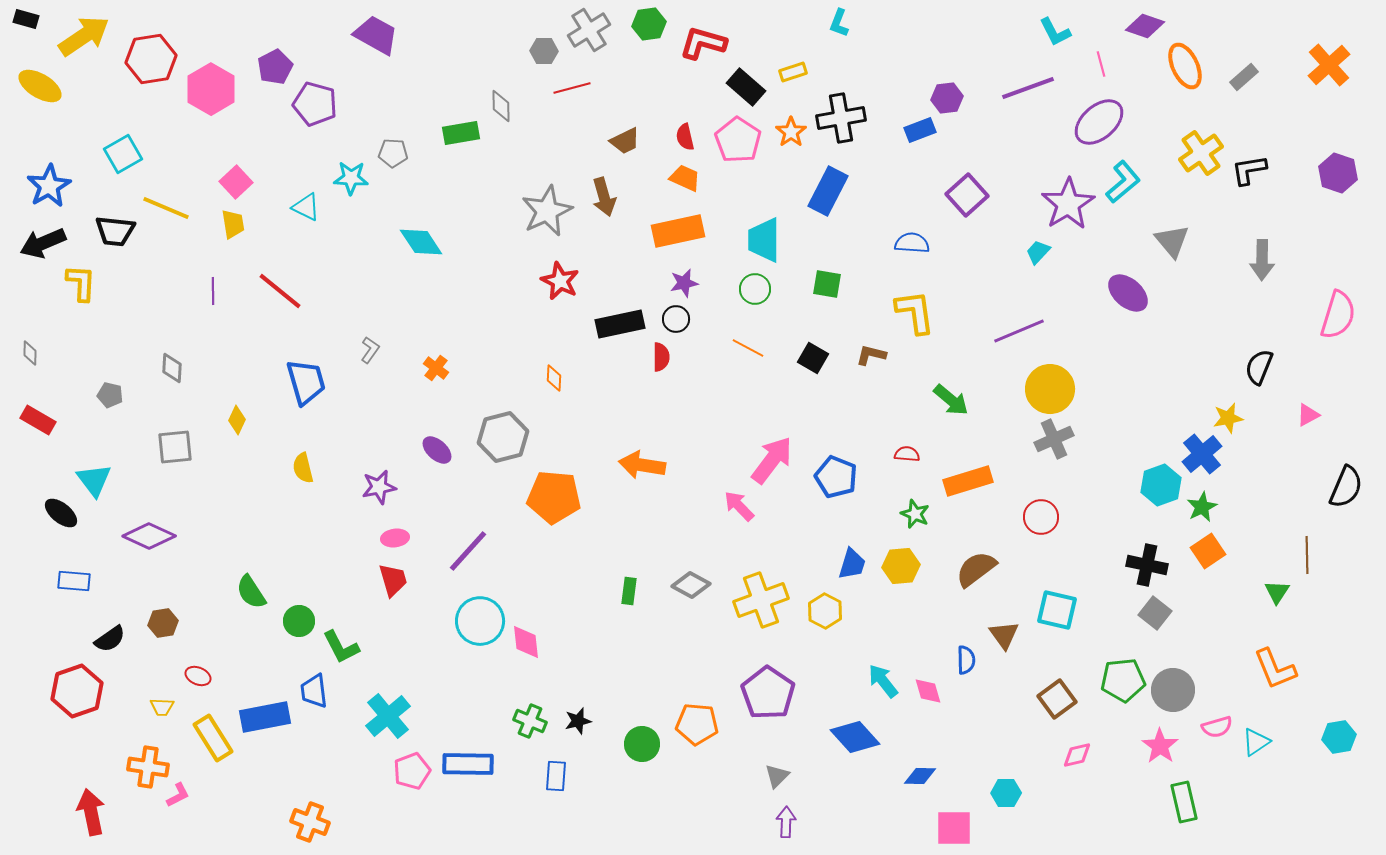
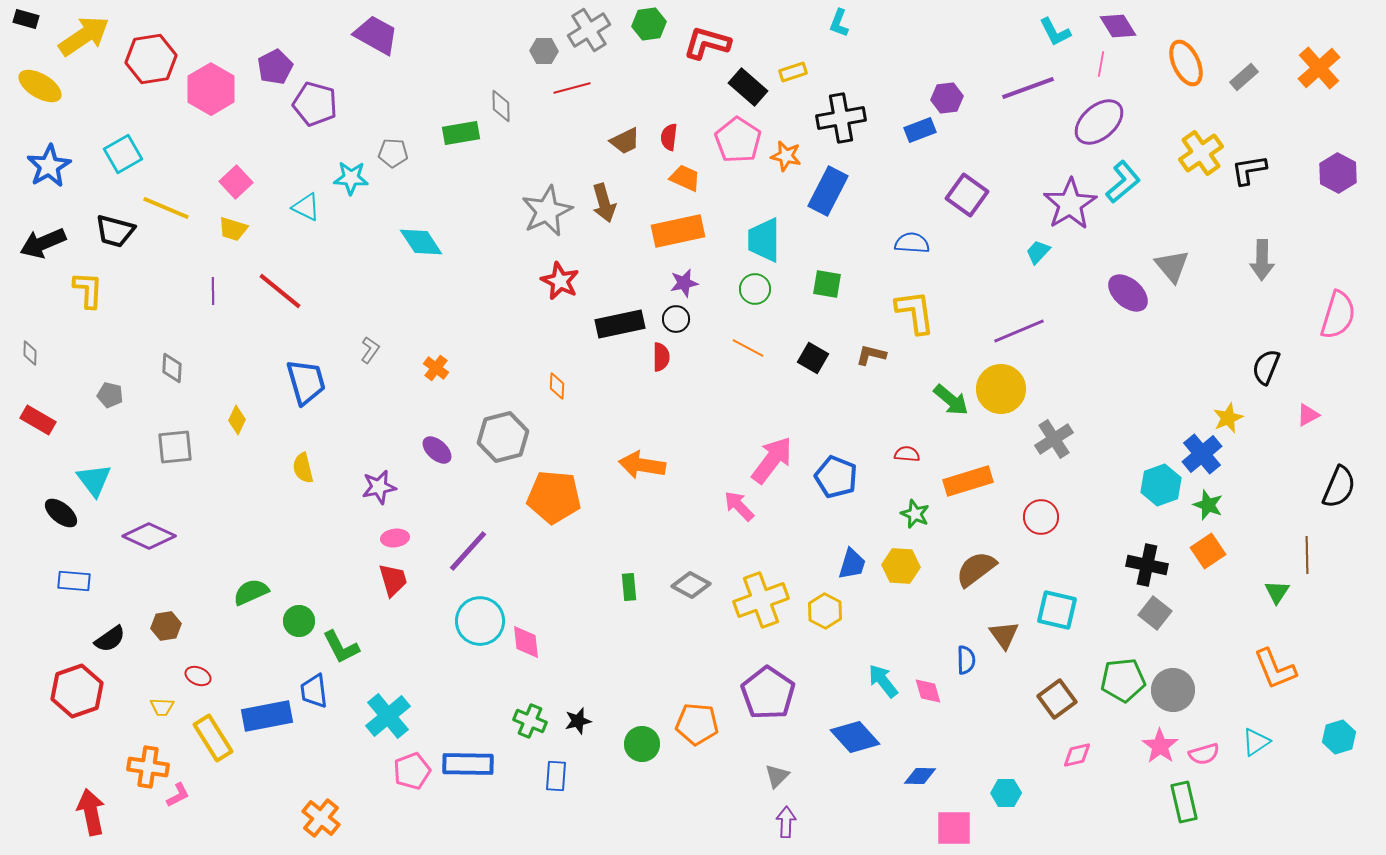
purple diamond at (1145, 26): moved 27 px left; rotated 39 degrees clockwise
red L-shape at (703, 43): moved 4 px right
pink line at (1101, 64): rotated 25 degrees clockwise
orange cross at (1329, 65): moved 10 px left, 3 px down
orange ellipse at (1185, 66): moved 1 px right, 3 px up
black rectangle at (746, 87): moved 2 px right
orange star at (791, 132): moved 5 px left, 24 px down; rotated 24 degrees counterclockwise
red semicircle at (685, 137): moved 16 px left; rotated 20 degrees clockwise
purple hexagon at (1338, 173): rotated 9 degrees clockwise
blue star at (49, 186): moved 20 px up
purple square at (967, 195): rotated 12 degrees counterclockwise
brown arrow at (604, 197): moved 6 px down
purple star at (1068, 204): moved 2 px right
yellow trapezoid at (233, 224): moved 5 px down; rotated 116 degrees clockwise
black trapezoid at (115, 231): rotated 9 degrees clockwise
gray triangle at (1172, 241): moved 25 px down
yellow L-shape at (81, 283): moved 7 px right, 7 px down
black semicircle at (1259, 367): moved 7 px right
orange diamond at (554, 378): moved 3 px right, 8 px down
yellow circle at (1050, 389): moved 49 px left
yellow star at (1228, 418): rotated 12 degrees counterclockwise
gray cross at (1054, 439): rotated 9 degrees counterclockwise
black semicircle at (1346, 487): moved 7 px left
green star at (1202, 507): moved 6 px right, 2 px up; rotated 24 degrees counterclockwise
yellow hexagon at (901, 566): rotated 9 degrees clockwise
green rectangle at (629, 591): moved 4 px up; rotated 12 degrees counterclockwise
green semicircle at (251, 592): rotated 99 degrees clockwise
brown hexagon at (163, 623): moved 3 px right, 3 px down
blue rectangle at (265, 717): moved 2 px right, 1 px up
pink semicircle at (1217, 727): moved 13 px left, 27 px down
cyan hexagon at (1339, 737): rotated 8 degrees counterclockwise
orange cross at (310, 822): moved 11 px right, 4 px up; rotated 18 degrees clockwise
